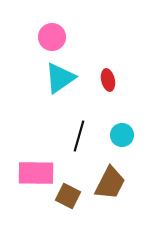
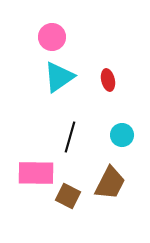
cyan triangle: moved 1 px left, 1 px up
black line: moved 9 px left, 1 px down
